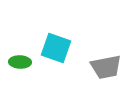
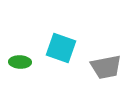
cyan square: moved 5 px right
